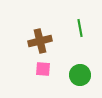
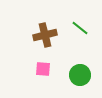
green line: rotated 42 degrees counterclockwise
brown cross: moved 5 px right, 6 px up
